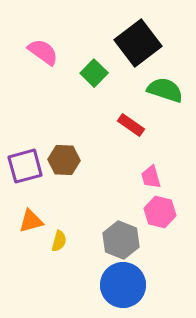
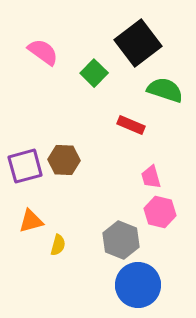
red rectangle: rotated 12 degrees counterclockwise
yellow semicircle: moved 1 px left, 4 px down
blue circle: moved 15 px right
